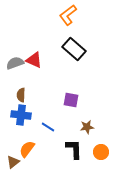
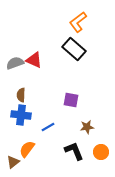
orange L-shape: moved 10 px right, 7 px down
blue line: rotated 64 degrees counterclockwise
black L-shape: moved 2 px down; rotated 20 degrees counterclockwise
